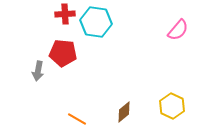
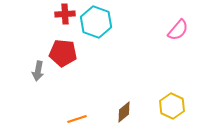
cyan hexagon: rotated 12 degrees clockwise
orange line: rotated 48 degrees counterclockwise
